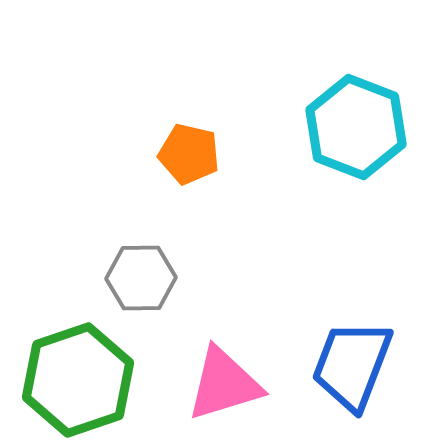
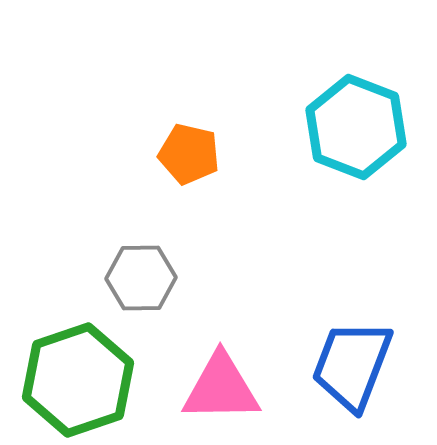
pink triangle: moved 3 px left, 4 px down; rotated 16 degrees clockwise
